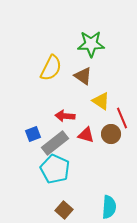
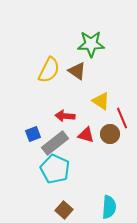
yellow semicircle: moved 2 px left, 2 px down
brown triangle: moved 6 px left, 5 px up
brown circle: moved 1 px left
